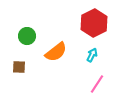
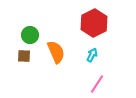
green circle: moved 3 px right, 1 px up
orange semicircle: rotated 75 degrees counterclockwise
brown square: moved 5 px right, 11 px up
